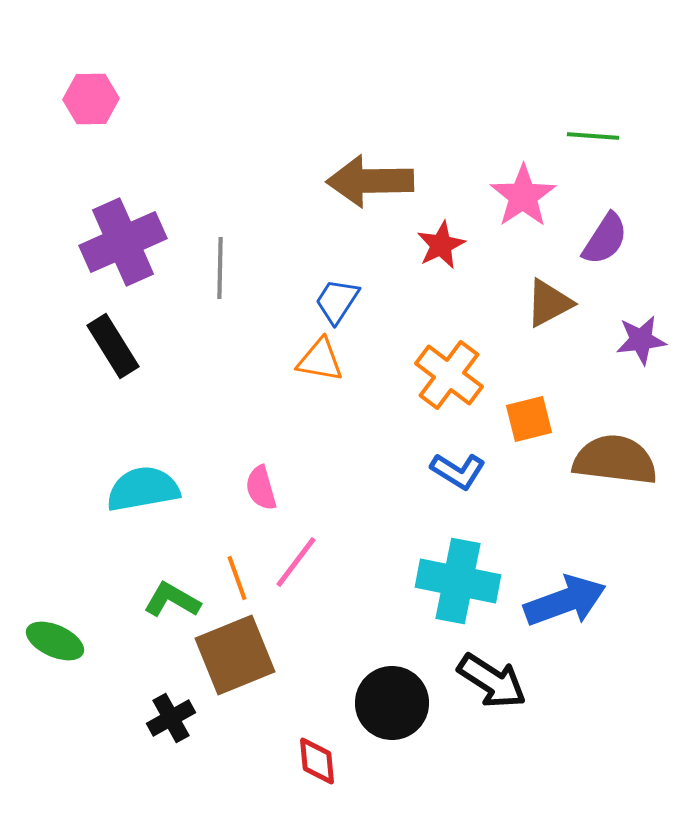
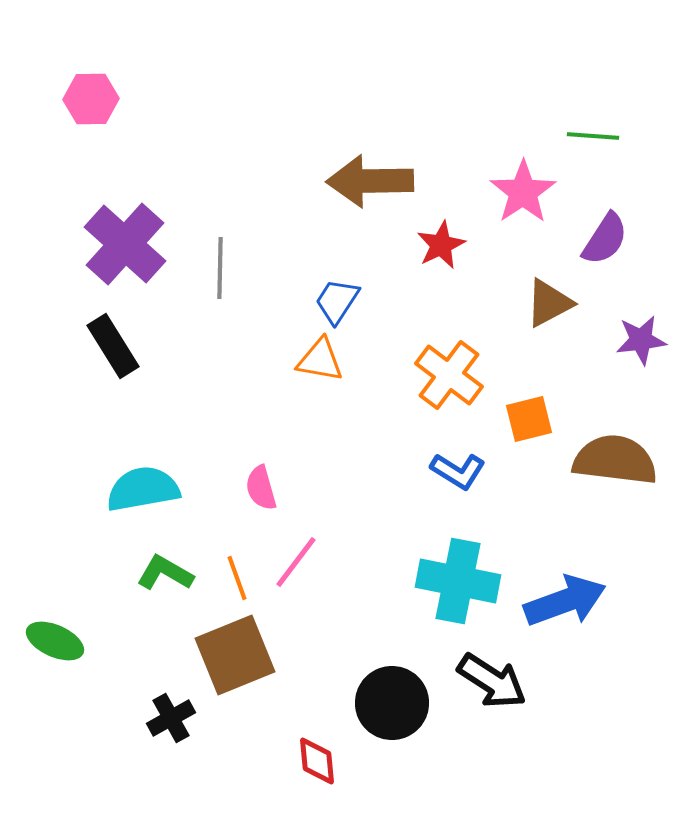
pink star: moved 4 px up
purple cross: moved 2 px right, 2 px down; rotated 24 degrees counterclockwise
green L-shape: moved 7 px left, 27 px up
